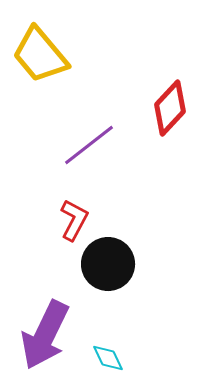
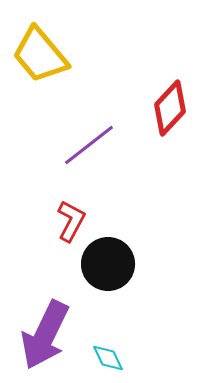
red L-shape: moved 3 px left, 1 px down
